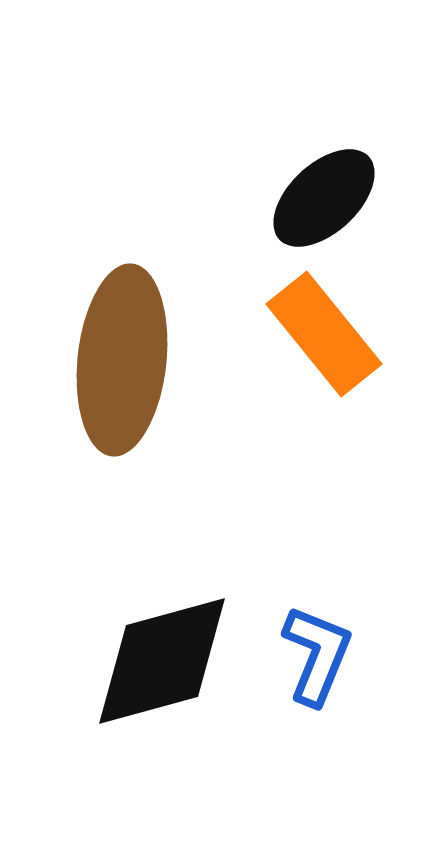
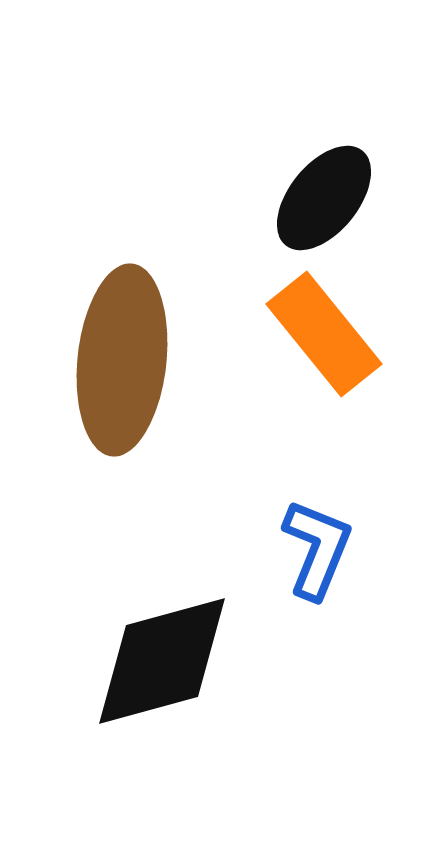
black ellipse: rotated 8 degrees counterclockwise
blue L-shape: moved 106 px up
